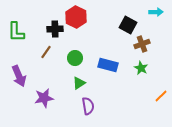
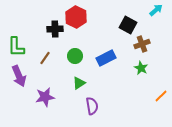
cyan arrow: moved 2 px up; rotated 40 degrees counterclockwise
green L-shape: moved 15 px down
brown line: moved 1 px left, 6 px down
green circle: moved 2 px up
blue rectangle: moved 2 px left, 7 px up; rotated 42 degrees counterclockwise
purple star: moved 1 px right, 1 px up
purple semicircle: moved 4 px right
